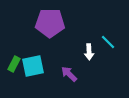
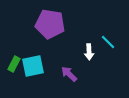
purple pentagon: moved 1 px down; rotated 8 degrees clockwise
